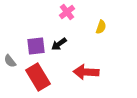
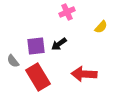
pink cross: rotated 14 degrees clockwise
yellow semicircle: rotated 24 degrees clockwise
gray semicircle: moved 3 px right
red arrow: moved 2 px left, 2 px down
